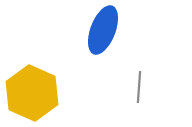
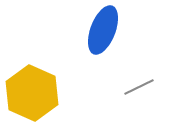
gray line: rotated 60 degrees clockwise
